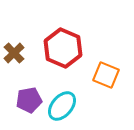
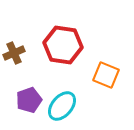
red hexagon: moved 3 px up; rotated 15 degrees counterclockwise
brown cross: rotated 20 degrees clockwise
purple pentagon: rotated 10 degrees counterclockwise
